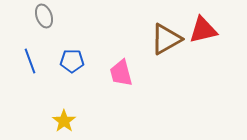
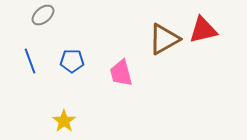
gray ellipse: moved 1 px left, 1 px up; rotated 70 degrees clockwise
brown triangle: moved 2 px left
